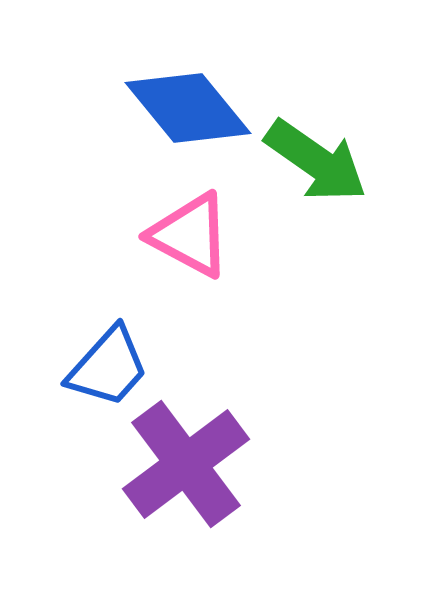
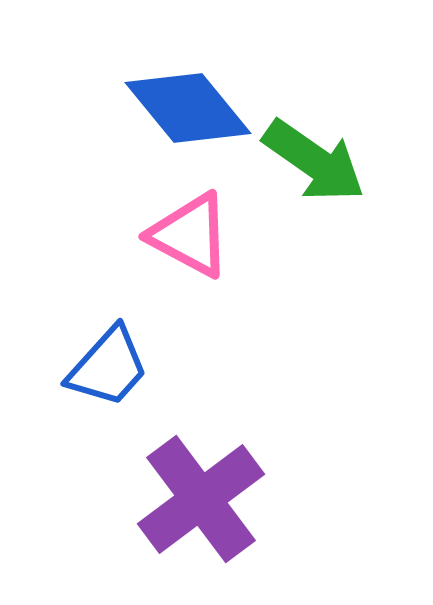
green arrow: moved 2 px left
purple cross: moved 15 px right, 35 px down
